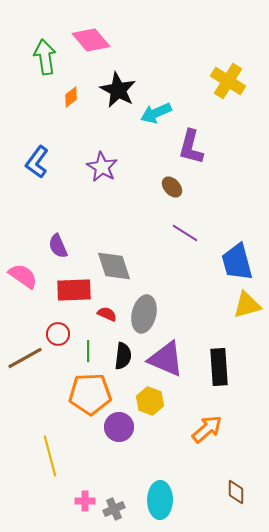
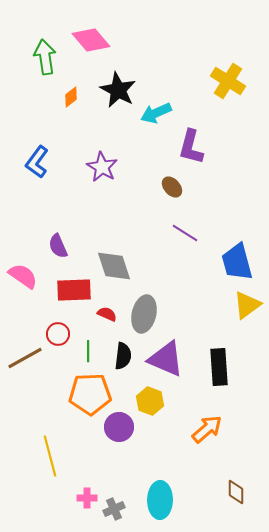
yellow triangle: rotated 20 degrees counterclockwise
pink cross: moved 2 px right, 3 px up
